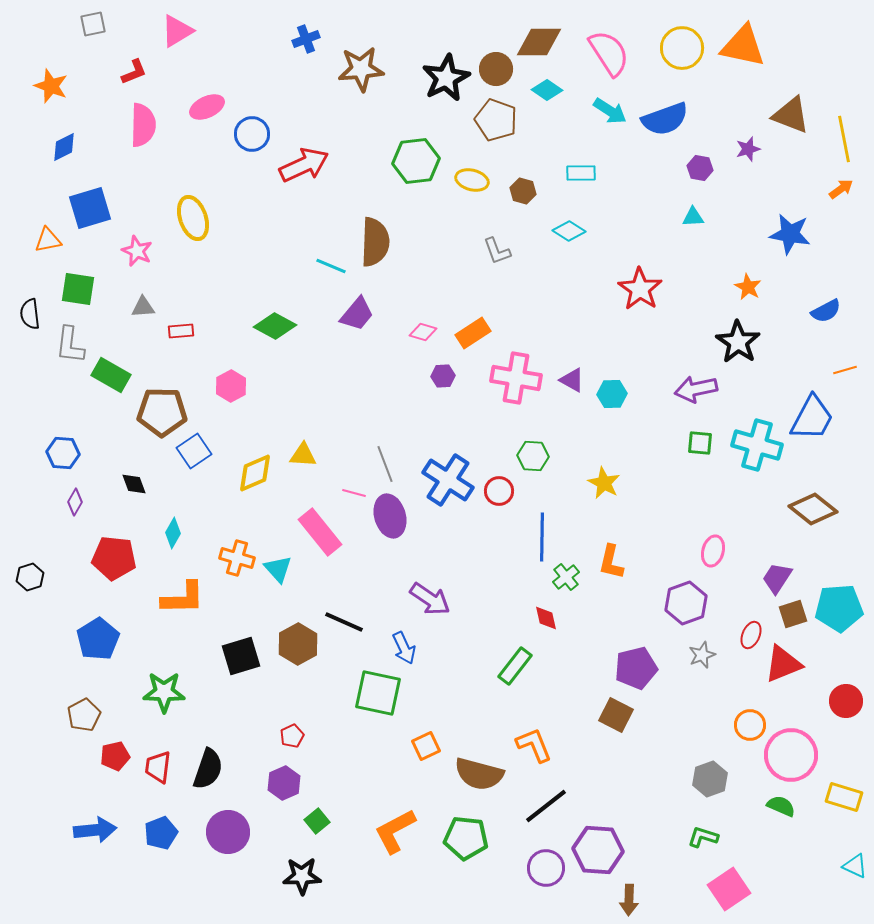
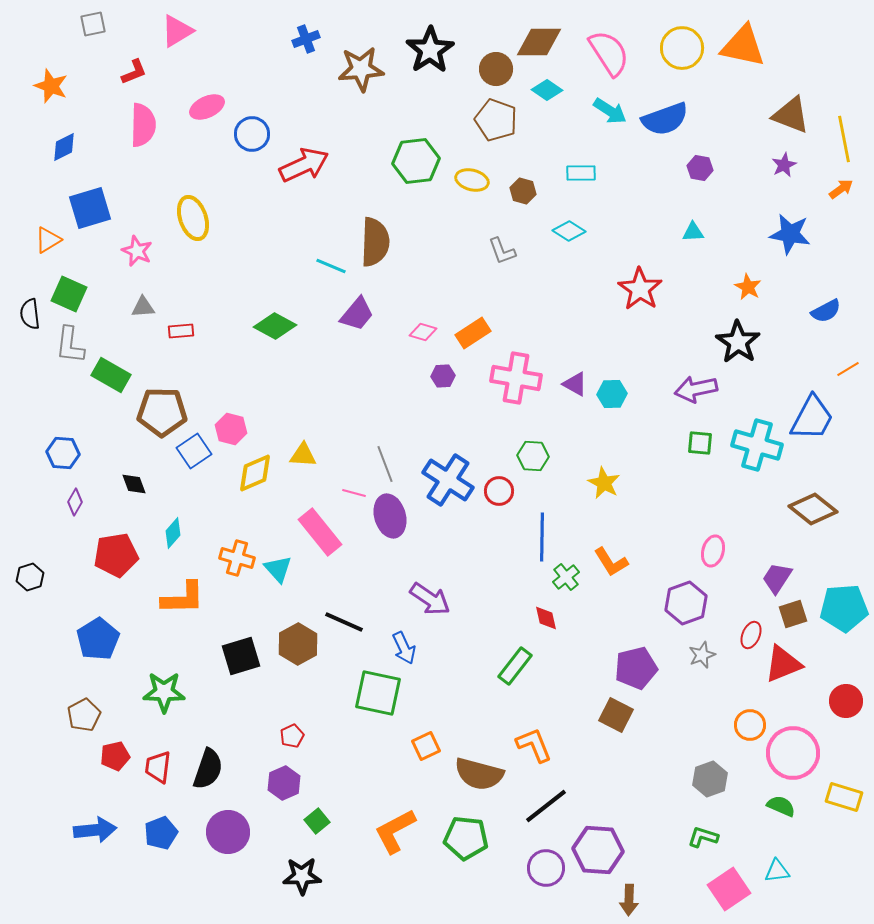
black star at (446, 78): moved 16 px left, 28 px up; rotated 6 degrees counterclockwise
purple star at (748, 149): moved 36 px right, 16 px down; rotated 10 degrees counterclockwise
cyan triangle at (693, 217): moved 15 px down
orange triangle at (48, 240): rotated 20 degrees counterclockwise
gray L-shape at (497, 251): moved 5 px right
green square at (78, 289): moved 9 px left, 5 px down; rotated 15 degrees clockwise
orange line at (845, 370): moved 3 px right, 1 px up; rotated 15 degrees counterclockwise
purple triangle at (572, 380): moved 3 px right, 4 px down
pink hexagon at (231, 386): moved 43 px down; rotated 16 degrees counterclockwise
cyan diamond at (173, 533): rotated 12 degrees clockwise
red pentagon at (114, 558): moved 2 px right, 3 px up; rotated 15 degrees counterclockwise
orange L-shape at (611, 562): rotated 45 degrees counterclockwise
cyan pentagon at (839, 608): moved 5 px right
pink circle at (791, 755): moved 2 px right, 2 px up
cyan triangle at (855, 866): moved 78 px left, 5 px down; rotated 32 degrees counterclockwise
